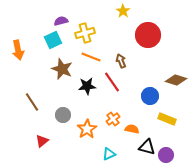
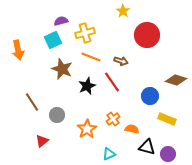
red circle: moved 1 px left
brown arrow: rotated 128 degrees clockwise
black star: rotated 18 degrees counterclockwise
gray circle: moved 6 px left
purple circle: moved 2 px right, 1 px up
